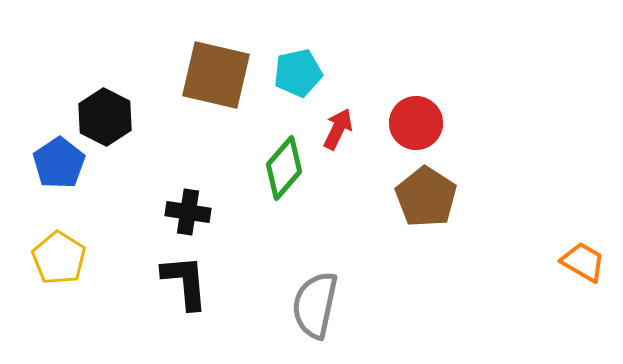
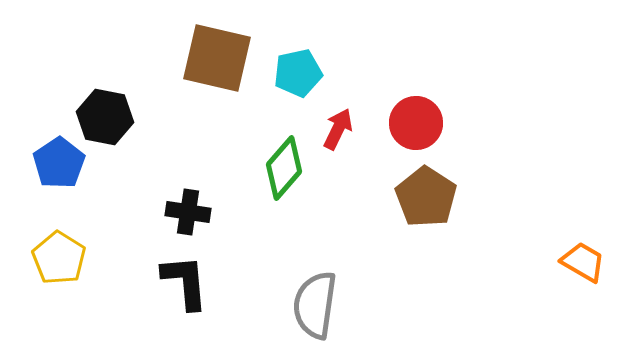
brown square: moved 1 px right, 17 px up
black hexagon: rotated 16 degrees counterclockwise
gray semicircle: rotated 4 degrees counterclockwise
